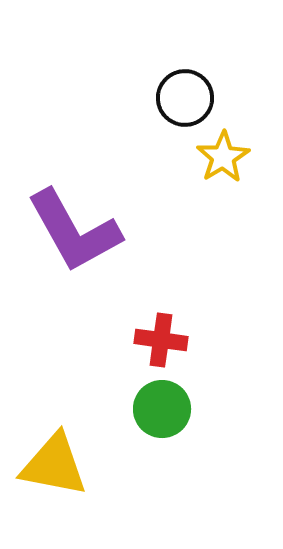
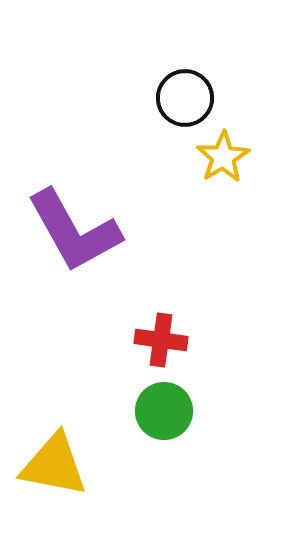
green circle: moved 2 px right, 2 px down
